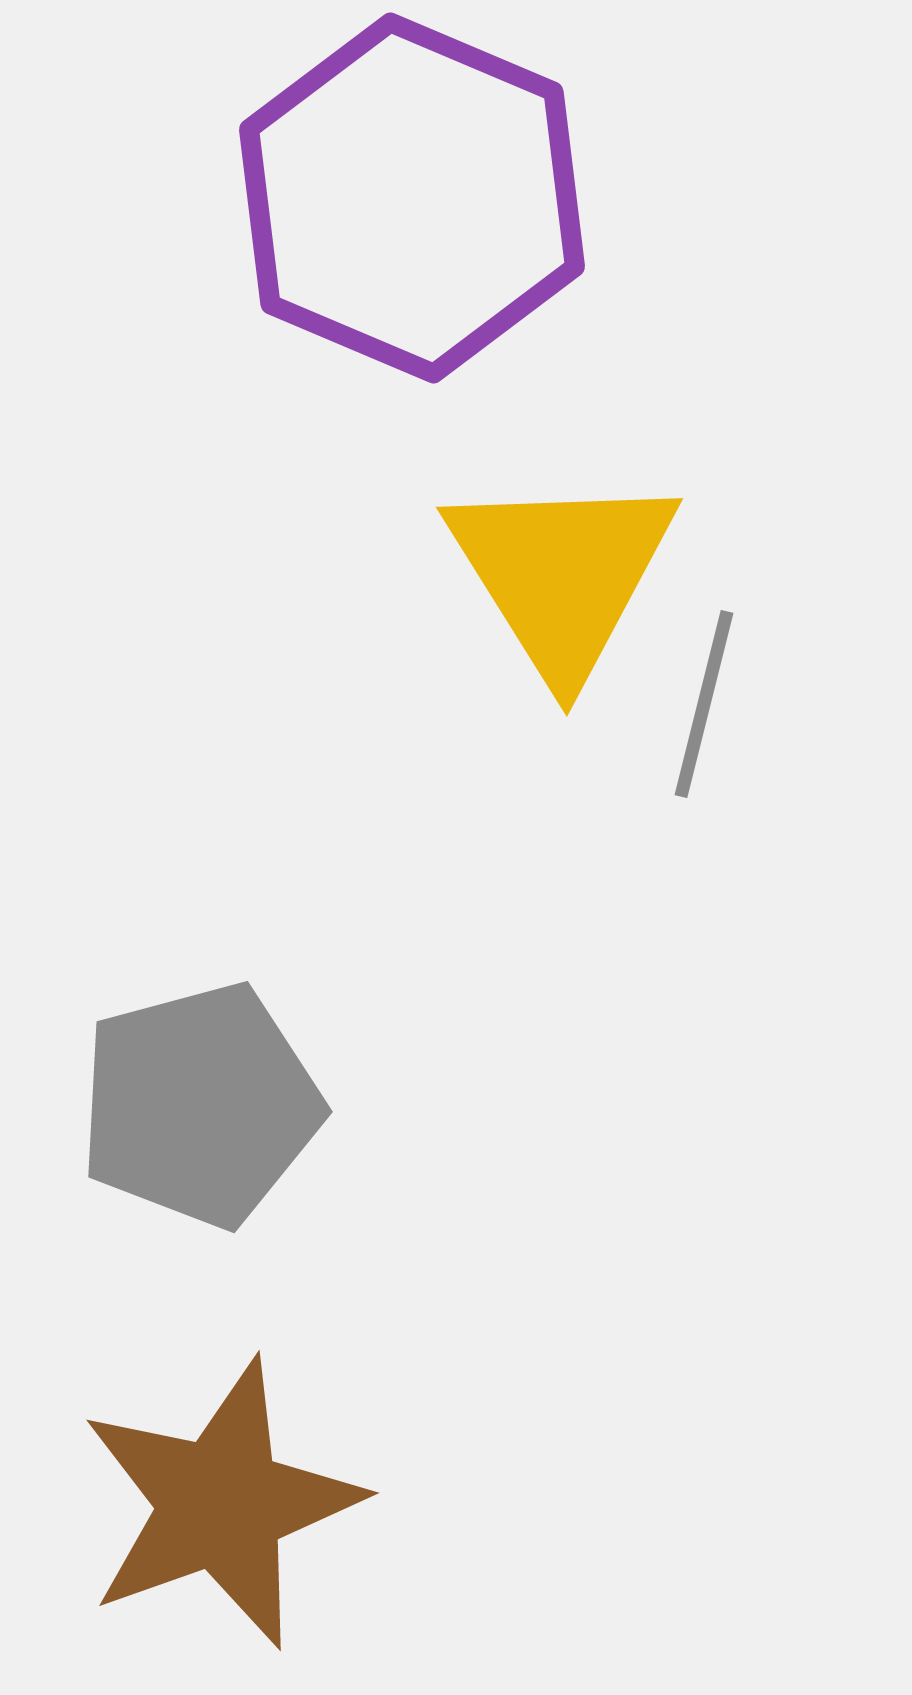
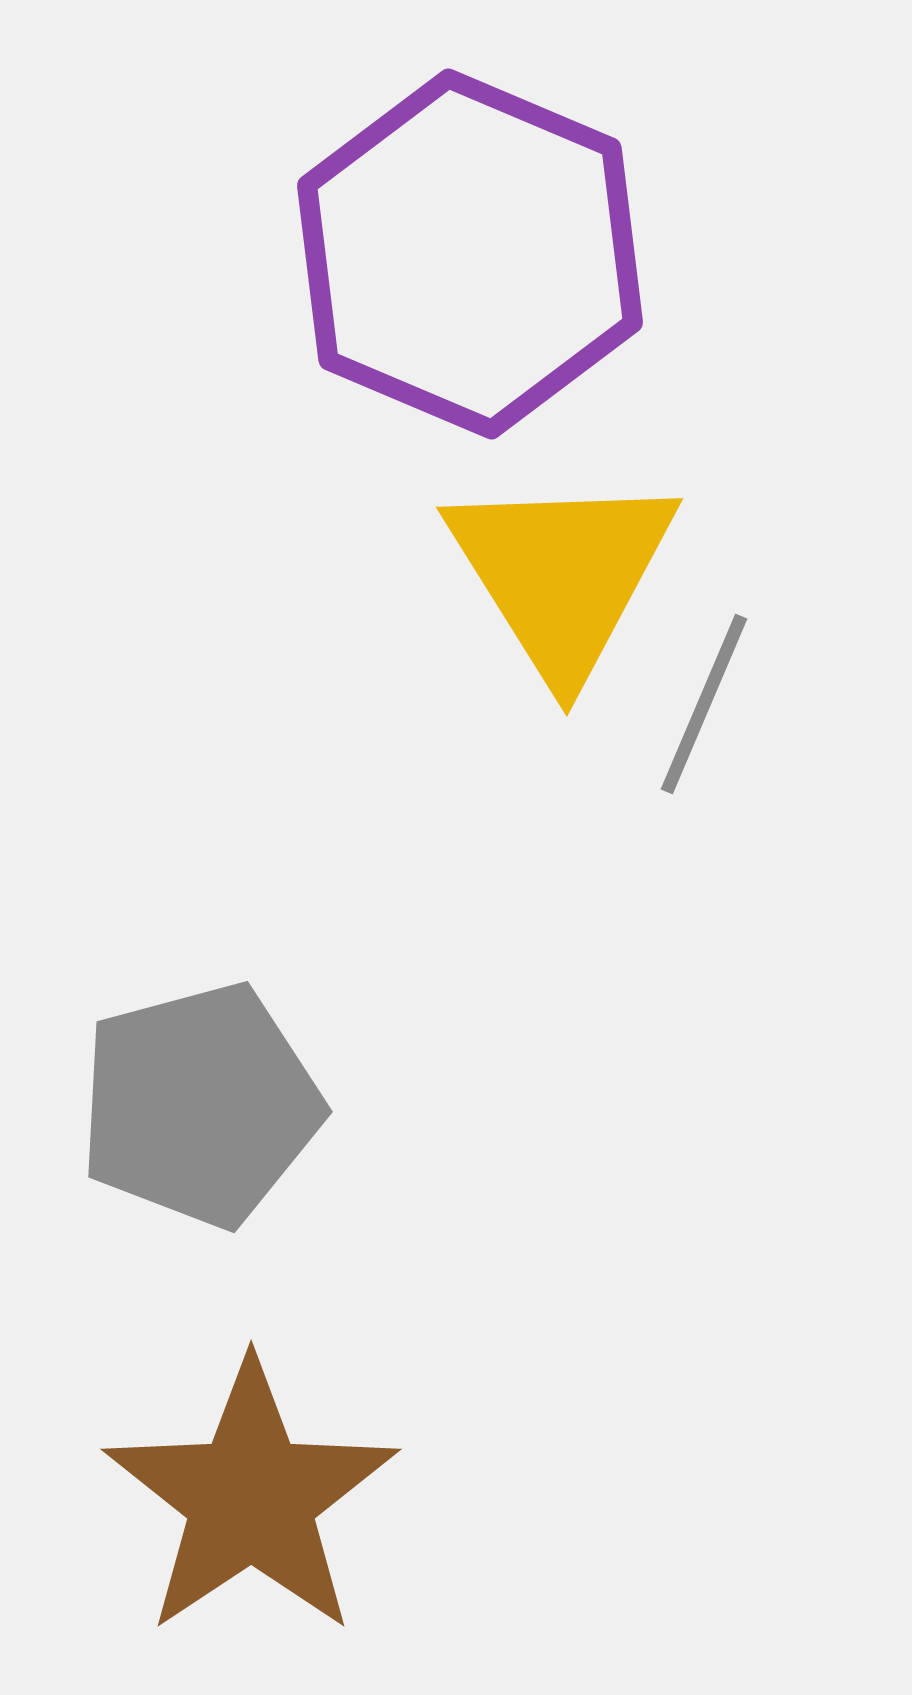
purple hexagon: moved 58 px right, 56 px down
gray line: rotated 9 degrees clockwise
brown star: moved 30 px right, 6 px up; rotated 14 degrees counterclockwise
